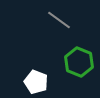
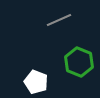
gray line: rotated 60 degrees counterclockwise
